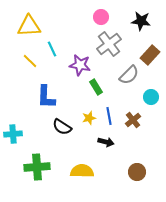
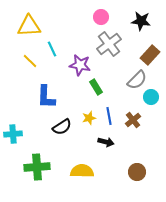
gray semicircle: moved 8 px right, 5 px down
black semicircle: rotated 66 degrees counterclockwise
